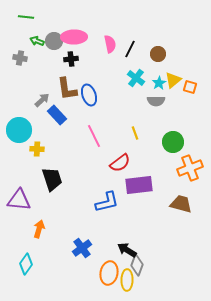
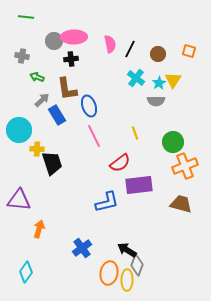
green arrow: moved 36 px down
gray cross: moved 2 px right, 2 px up
yellow triangle: rotated 18 degrees counterclockwise
orange square: moved 1 px left, 36 px up
blue ellipse: moved 11 px down
blue rectangle: rotated 12 degrees clockwise
orange cross: moved 5 px left, 2 px up
black trapezoid: moved 16 px up
cyan diamond: moved 8 px down
